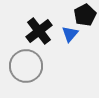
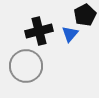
black cross: rotated 24 degrees clockwise
